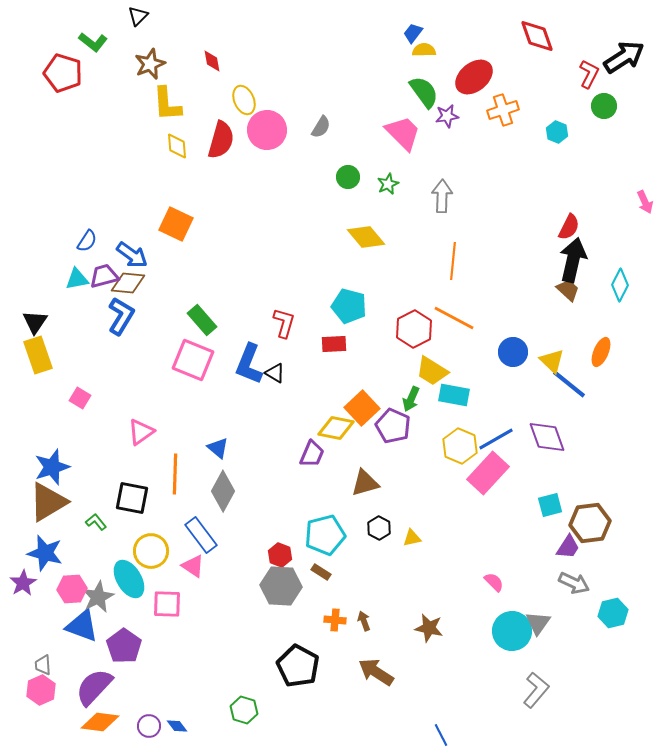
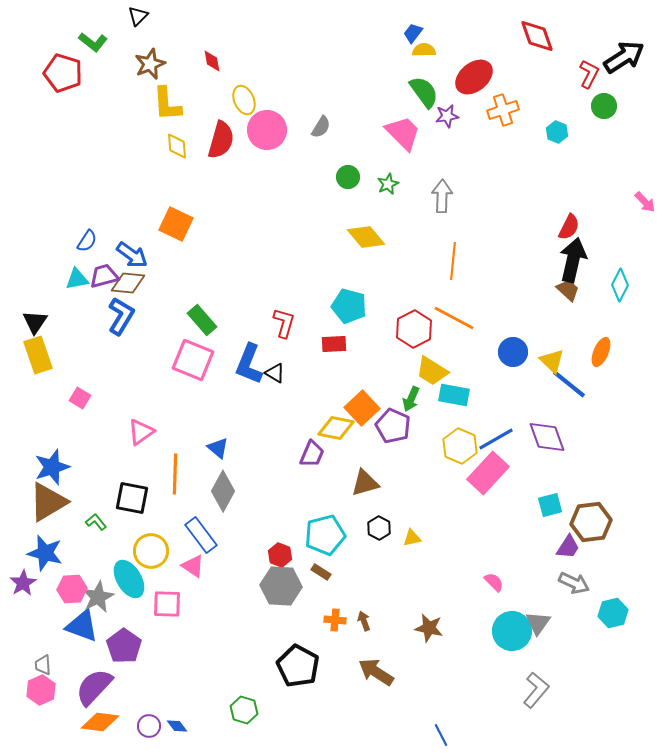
pink arrow at (645, 202): rotated 20 degrees counterclockwise
brown hexagon at (590, 523): moved 1 px right, 1 px up
